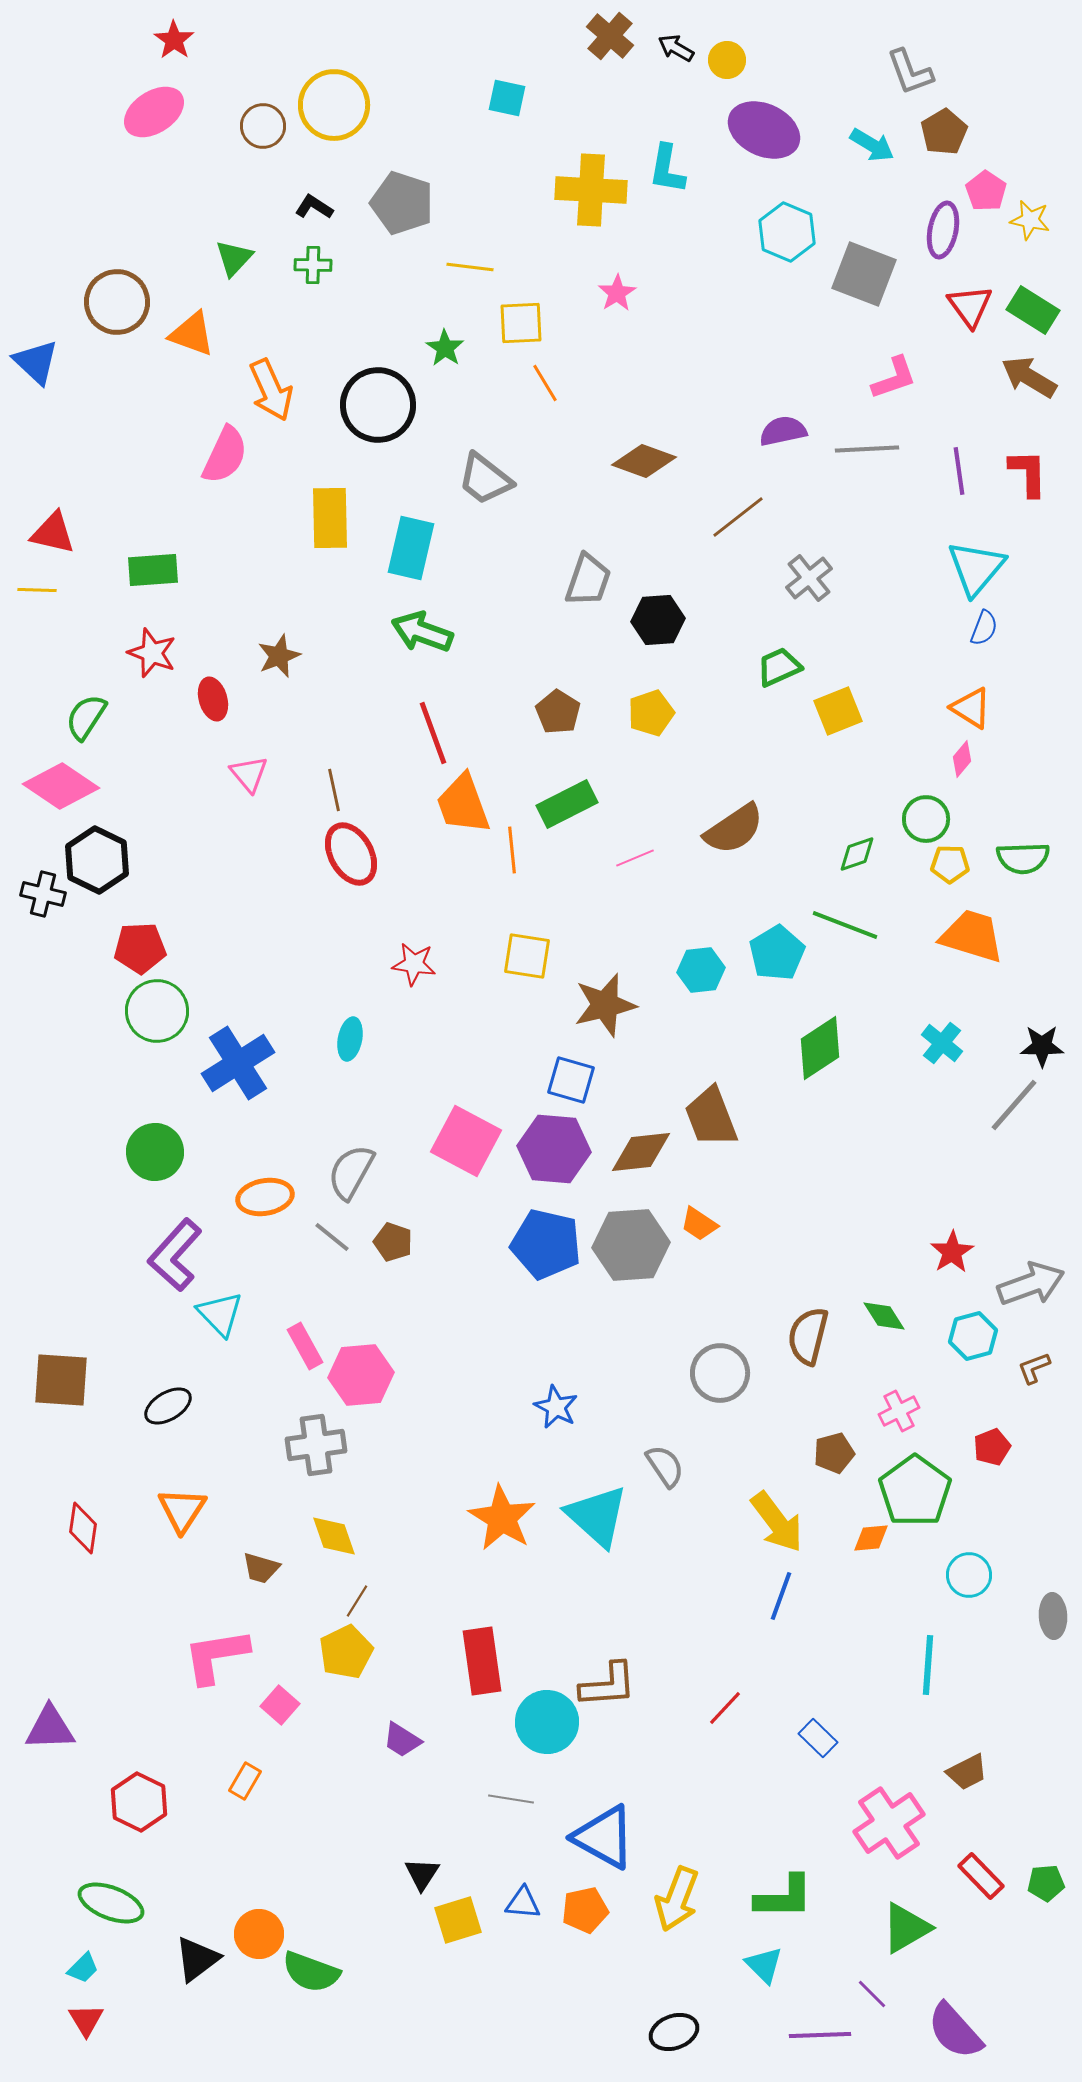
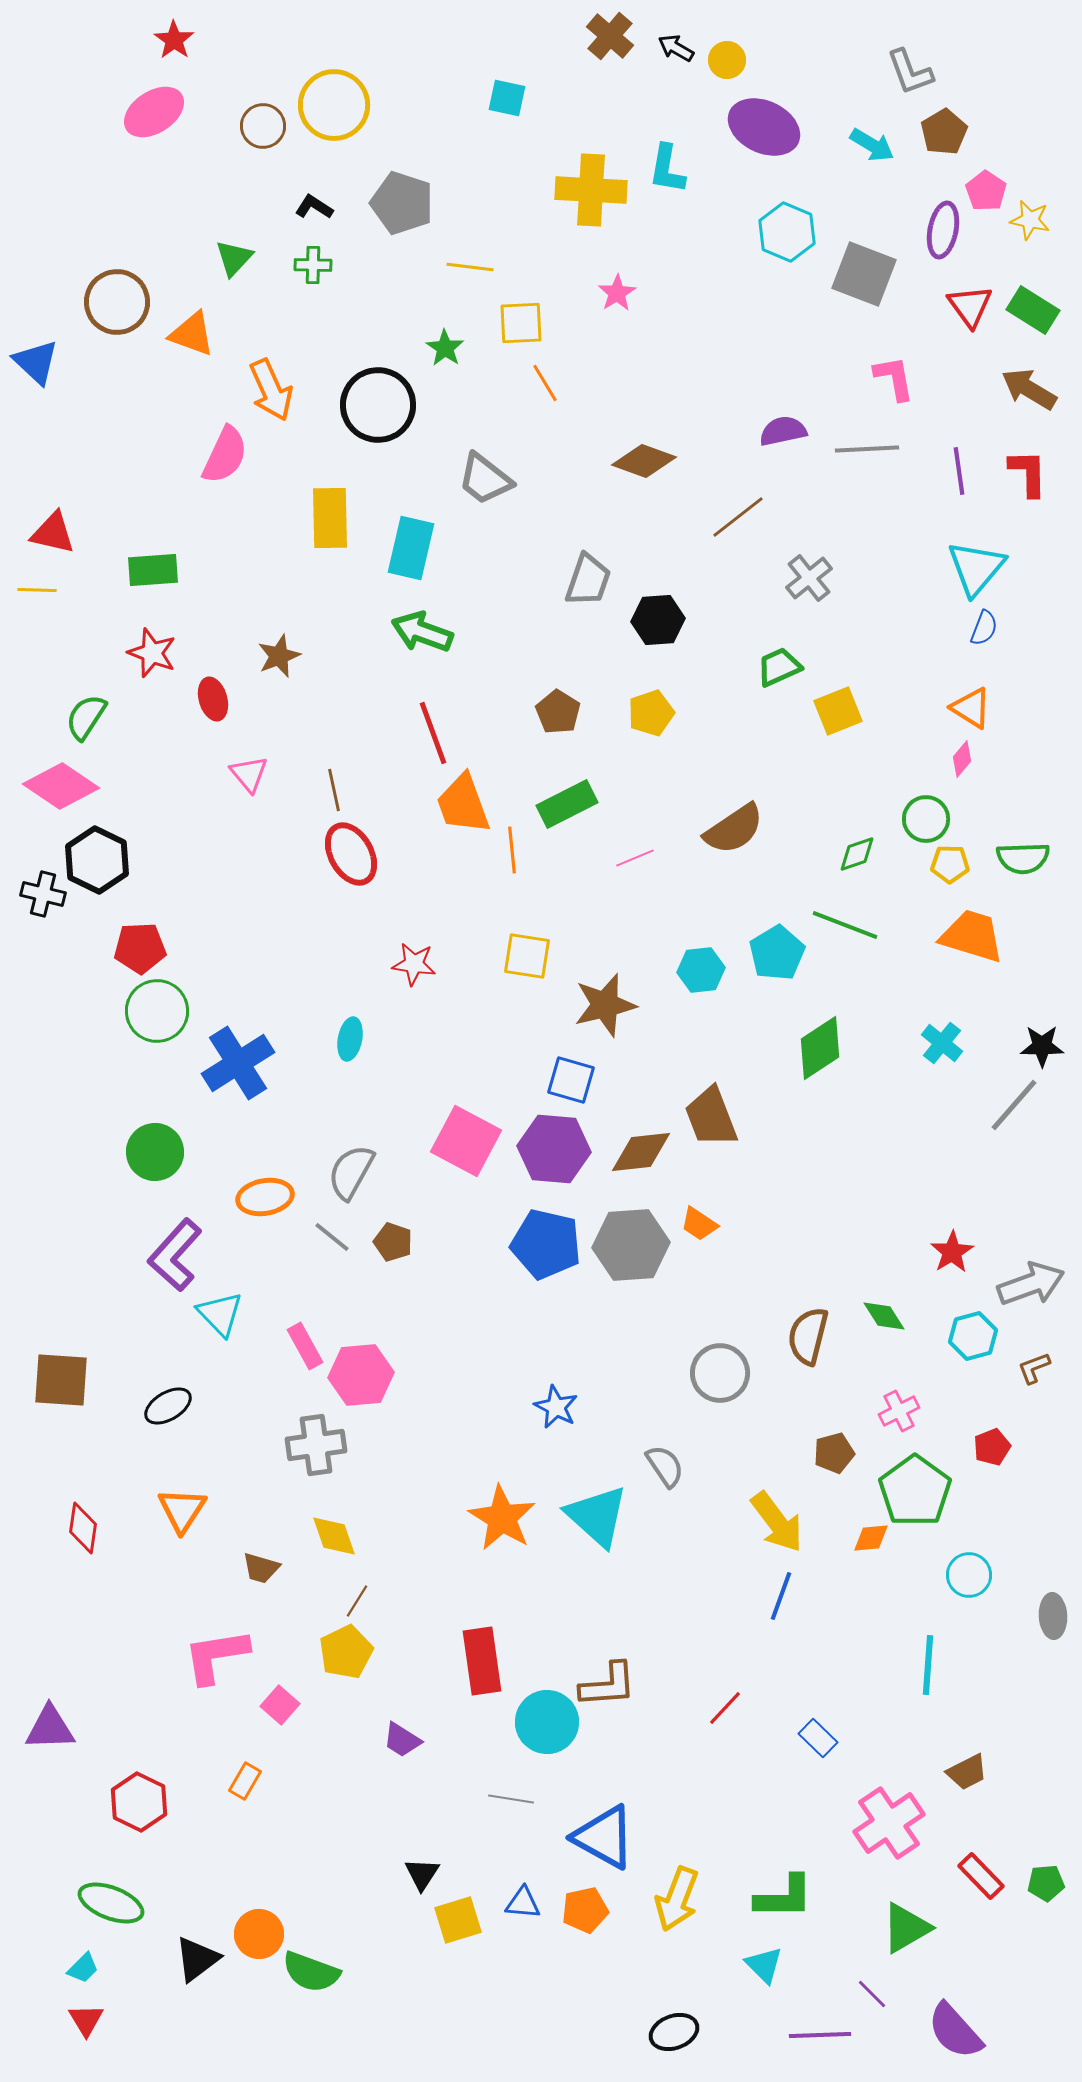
purple ellipse at (764, 130): moved 3 px up
brown arrow at (1029, 377): moved 12 px down
pink L-shape at (894, 378): rotated 81 degrees counterclockwise
